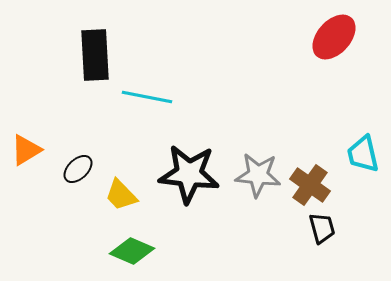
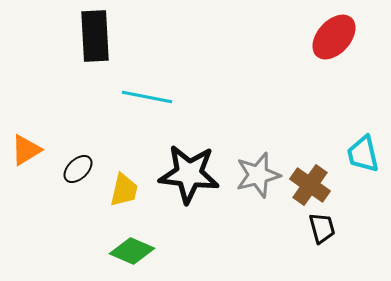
black rectangle: moved 19 px up
gray star: rotated 21 degrees counterclockwise
yellow trapezoid: moved 3 px right, 5 px up; rotated 123 degrees counterclockwise
